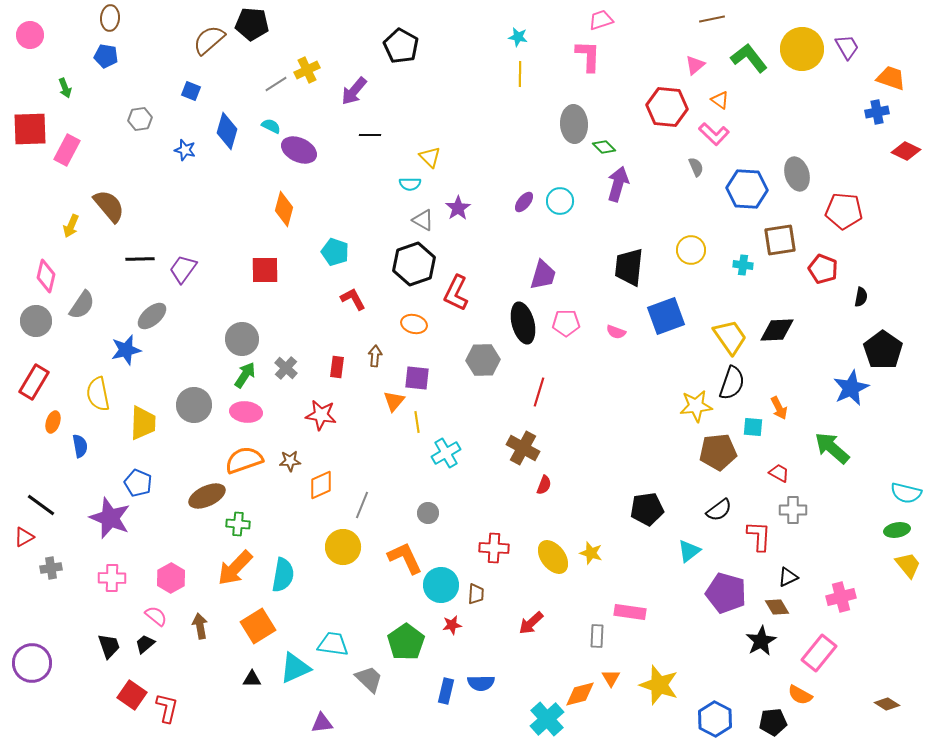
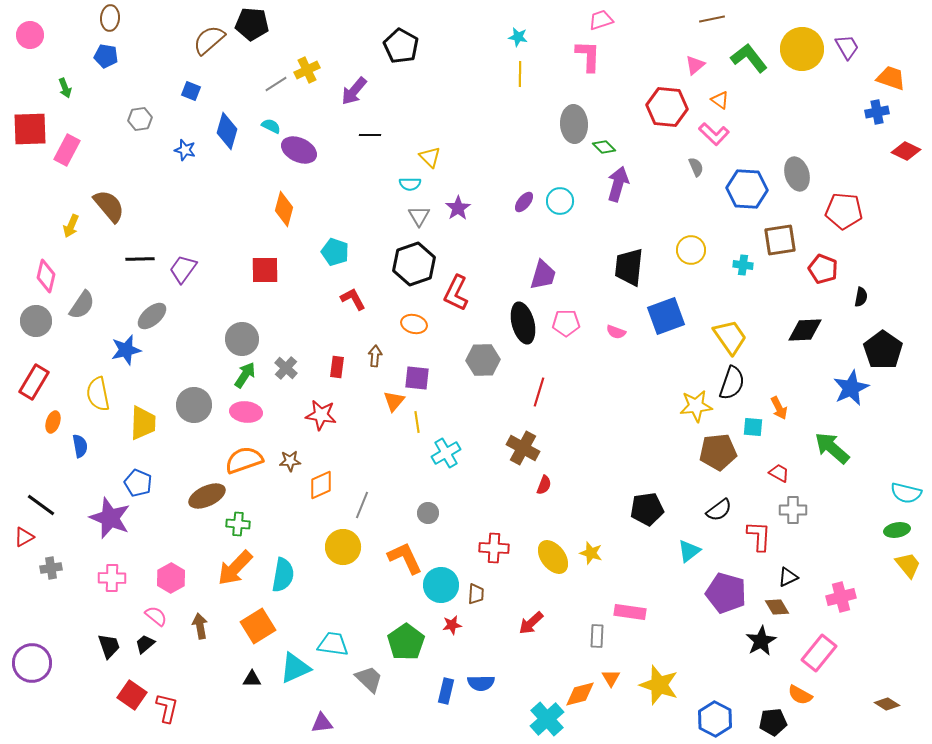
gray triangle at (423, 220): moved 4 px left, 4 px up; rotated 30 degrees clockwise
black diamond at (777, 330): moved 28 px right
